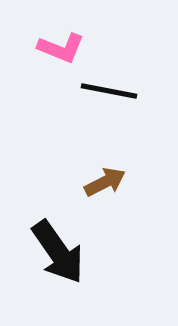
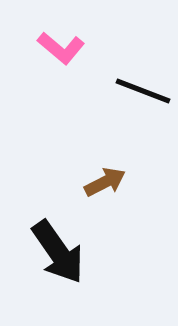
pink L-shape: rotated 18 degrees clockwise
black line: moved 34 px right; rotated 10 degrees clockwise
